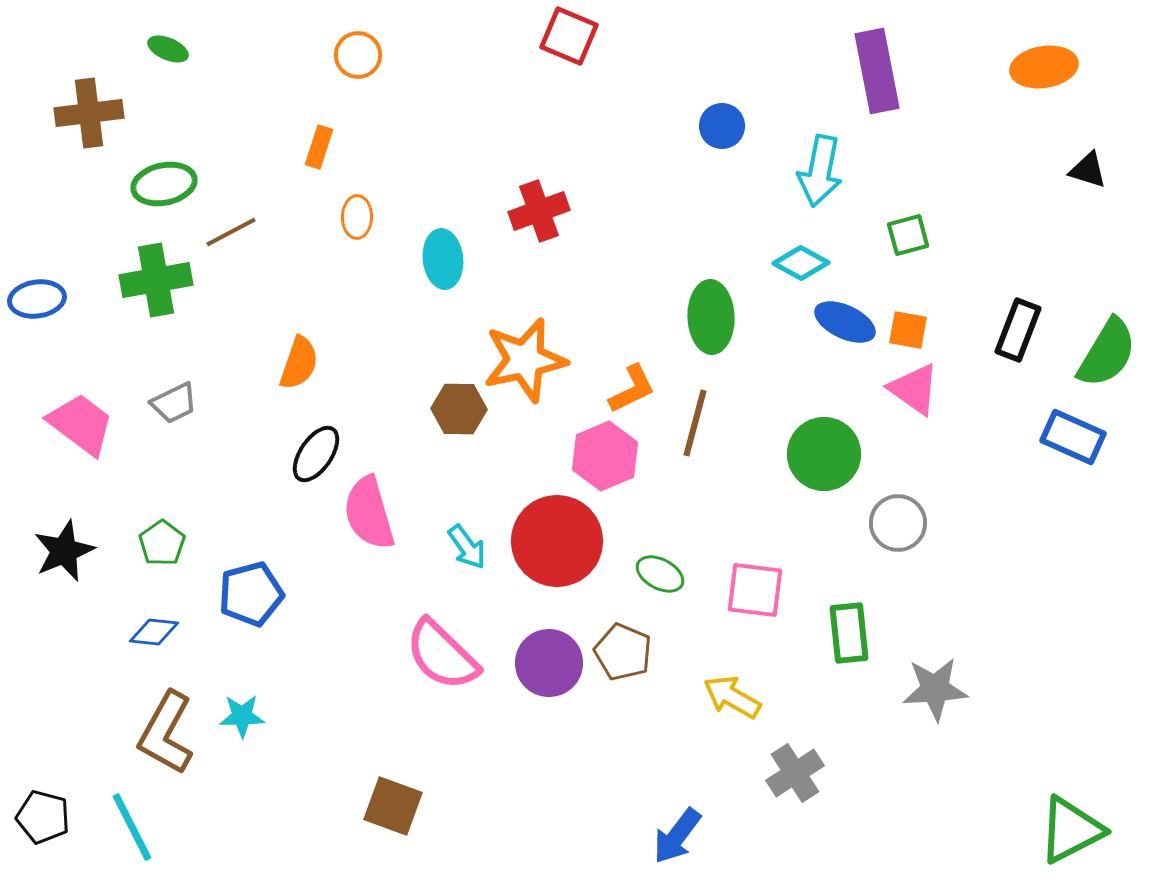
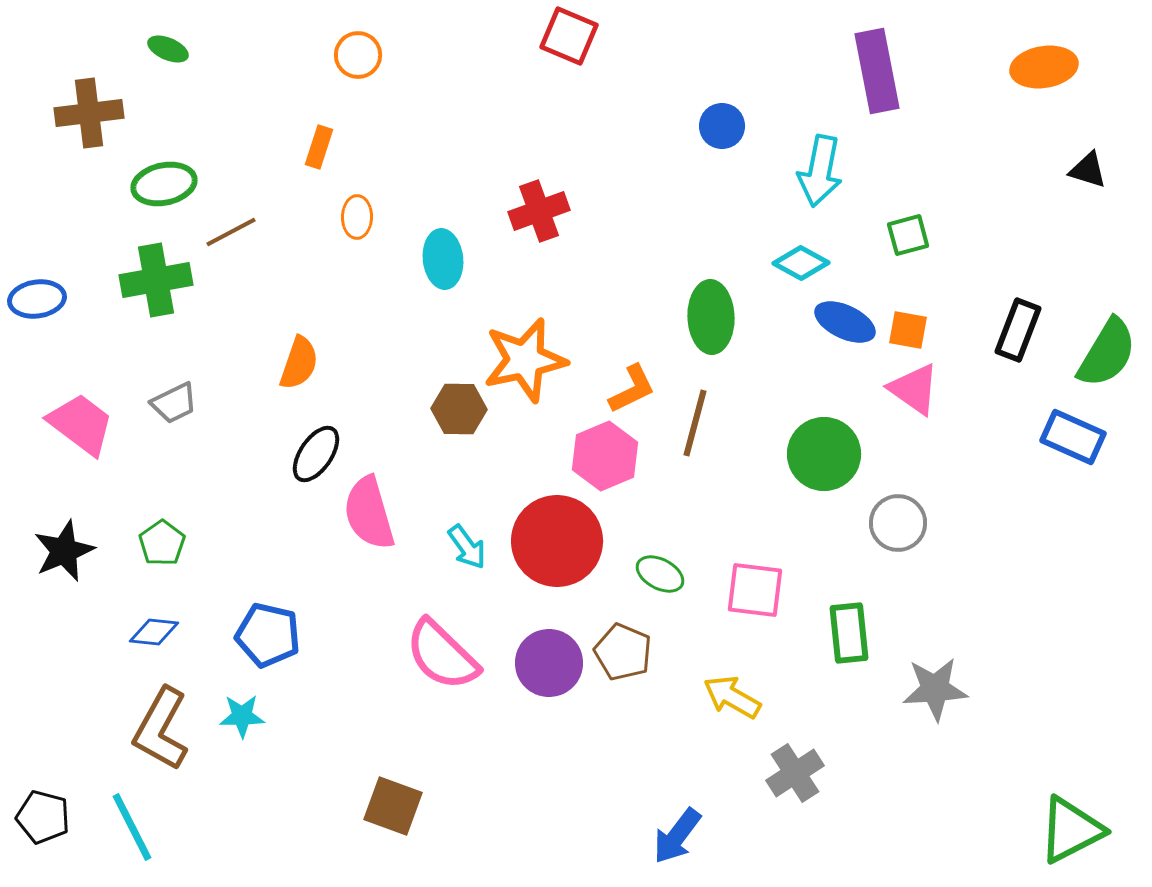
blue pentagon at (251, 594): moved 17 px right, 41 px down; rotated 28 degrees clockwise
brown L-shape at (166, 733): moved 5 px left, 4 px up
